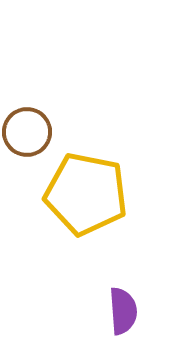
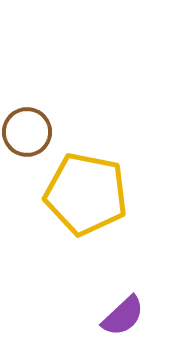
purple semicircle: moved 5 px down; rotated 51 degrees clockwise
